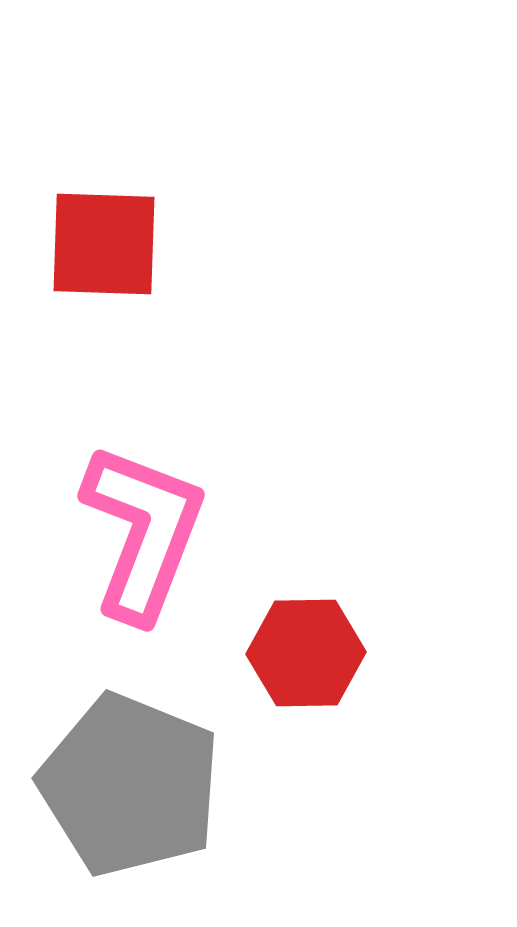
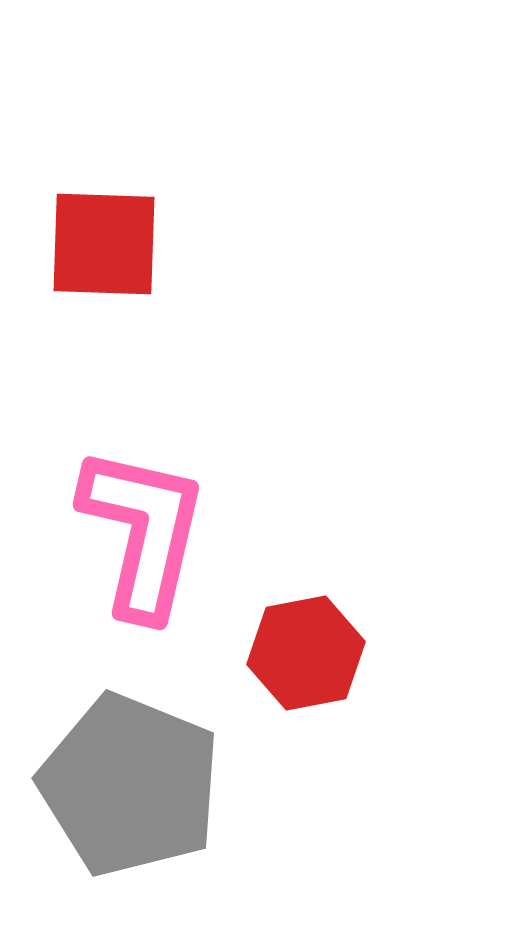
pink L-shape: rotated 8 degrees counterclockwise
red hexagon: rotated 10 degrees counterclockwise
